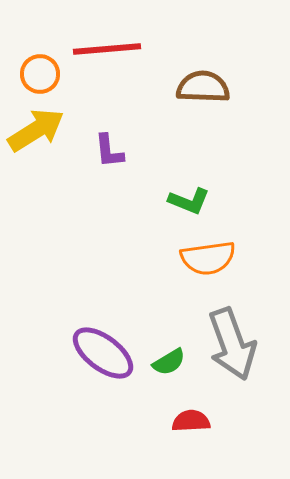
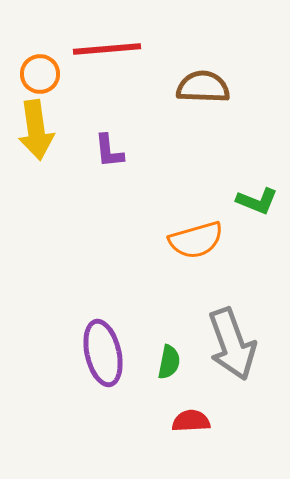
yellow arrow: rotated 114 degrees clockwise
green L-shape: moved 68 px right
orange semicircle: moved 12 px left, 18 px up; rotated 8 degrees counterclockwise
purple ellipse: rotated 40 degrees clockwise
green semicircle: rotated 48 degrees counterclockwise
